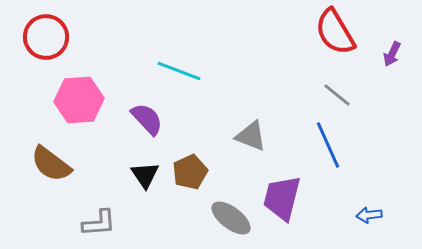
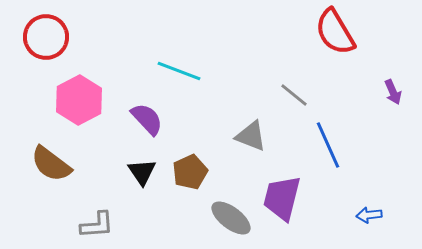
purple arrow: moved 1 px right, 38 px down; rotated 50 degrees counterclockwise
gray line: moved 43 px left
pink hexagon: rotated 24 degrees counterclockwise
black triangle: moved 3 px left, 3 px up
gray L-shape: moved 2 px left, 2 px down
